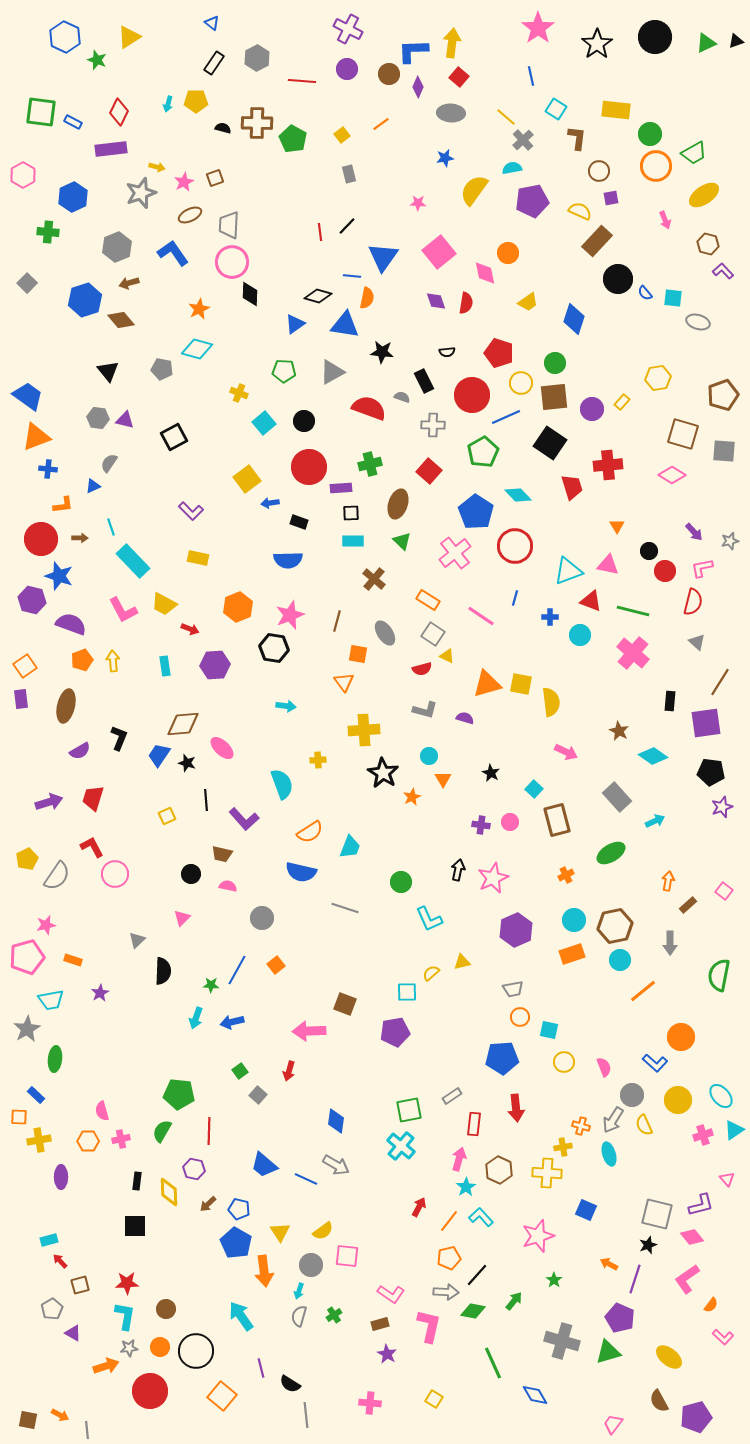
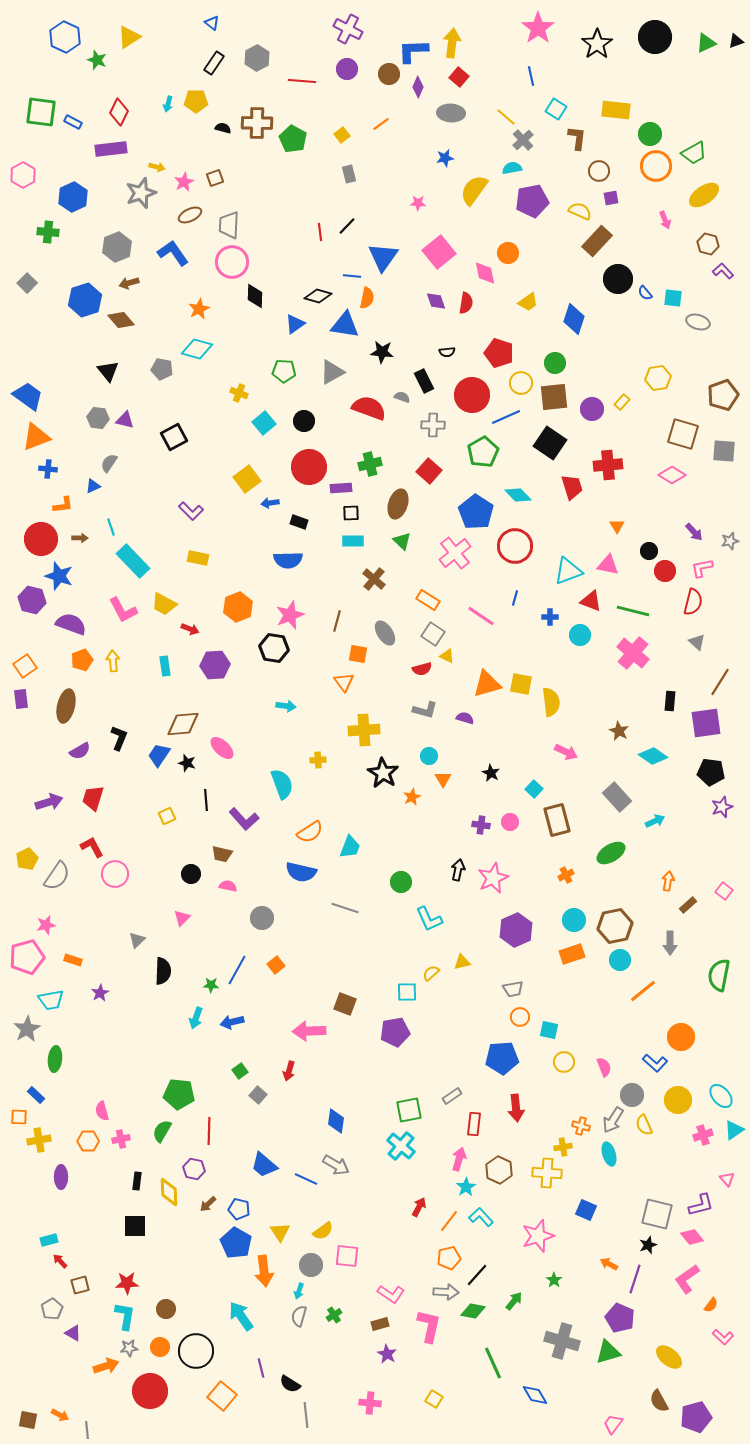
black diamond at (250, 294): moved 5 px right, 2 px down
